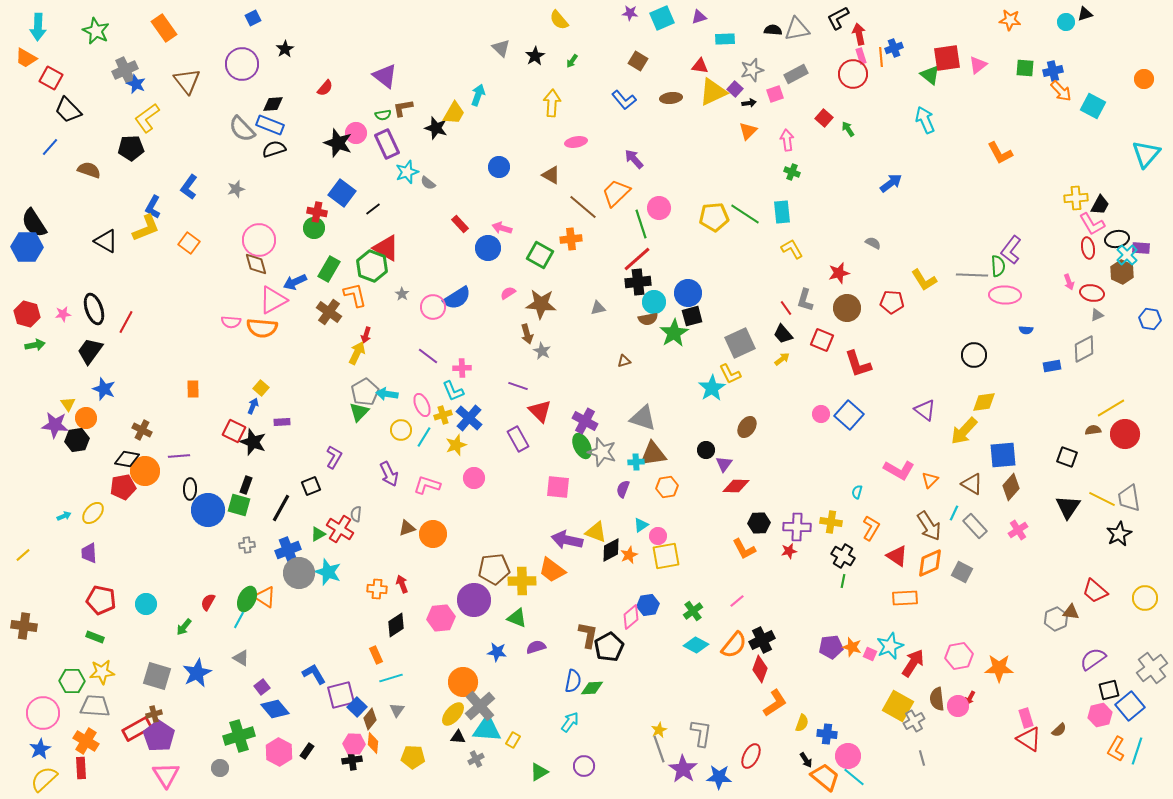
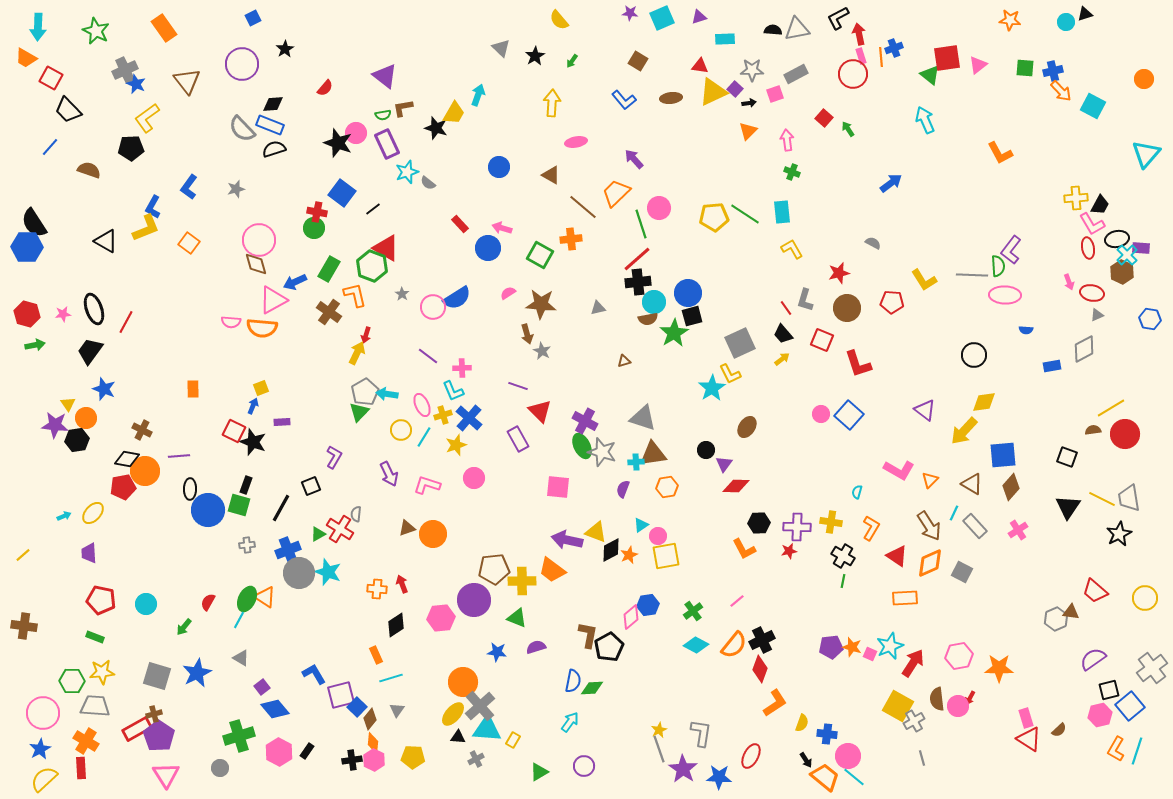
gray star at (752, 70): rotated 15 degrees clockwise
yellow square at (261, 388): rotated 28 degrees clockwise
pink hexagon at (354, 744): moved 20 px right, 16 px down; rotated 25 degrees clockwise
